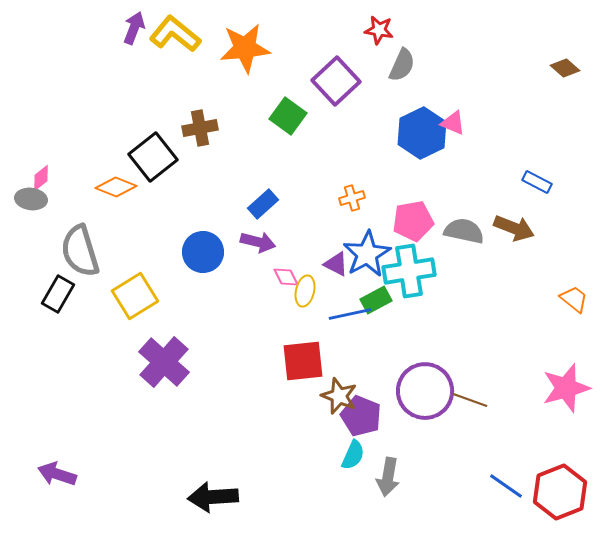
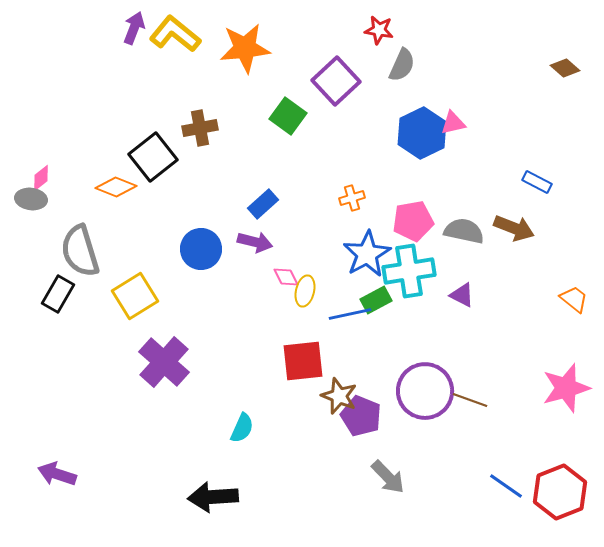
pink triangle at (453, 123): rotated 36 degrees counterclockwise
purple arrow at (258, 242): moved 3 px left
blue circle at (203, 252): moved 2 px left, 3 px up
purple triangle at (336, 264): moved 126 px right, 31 px down
cyan semicircle at (353, 455): moved 111 px left, 27 px up
gray arrow at (388, 477): rotated 54 degrees counterclockwise
